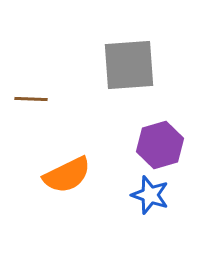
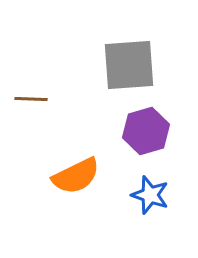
purple hexagon: moved 14 px left, 14 px up
orange semicircle: moved 9 px right, 1 px down
